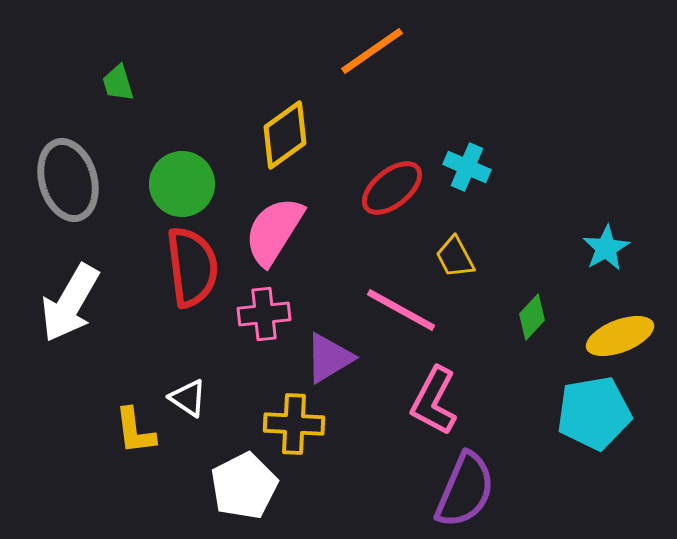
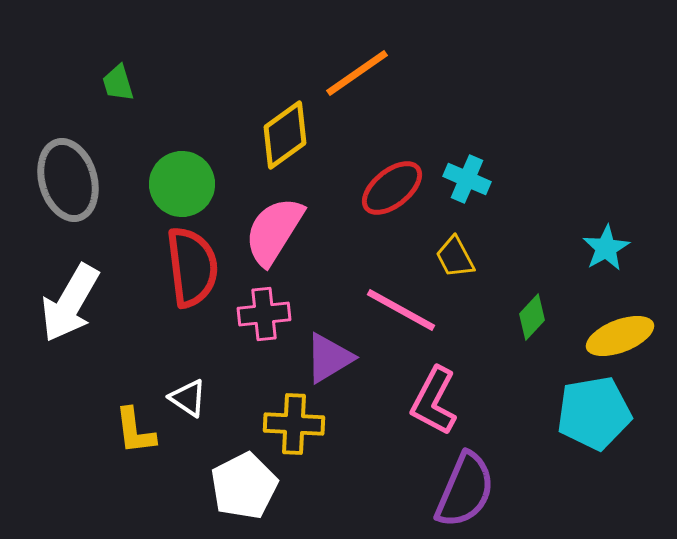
orange line: moved 15 px left, 22 px down
cyan cross: moved 12 px down
